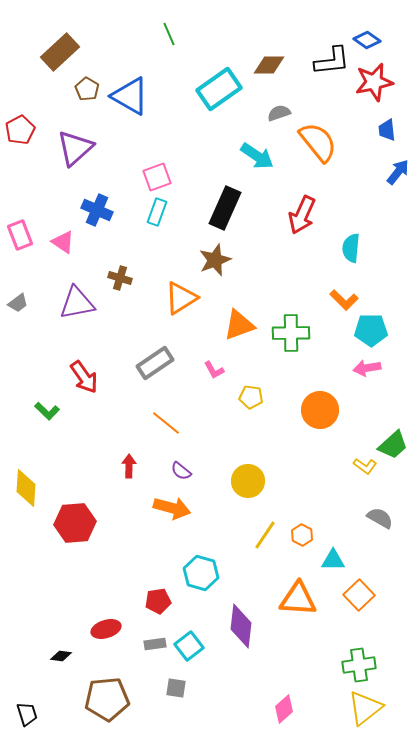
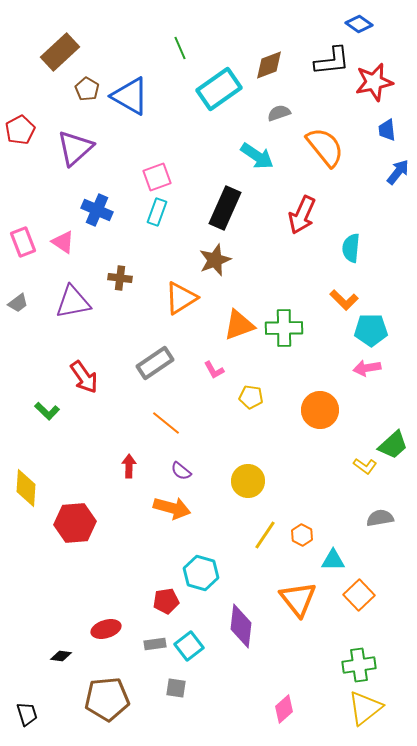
green line at (169, 34): moved 11 px right, 14 px down
blue diamond at (367, 40): moved 8 px left, 16 px up
brown diamond at (269, 65): rotated 20 degrees counterclockwise
orange semicircle at (318, 142): moved 7 px right, 5 px down
pink rectangle at (20, 235): moved 3 px right, 7 px down
brown cross at (120, 278): rotated 10 degrees counterclockwise
purple triangle at (77, 303): moved 4 px left, 1 px up
green cross at (291, 333): moved 7 px left, 5 px up
gray semicircle at (380, 518): rotated 40 degrees counterclockwise
orange triangle at (298, 599): rotated 48 degrees clockwise
red pentagon at (158, 601): moved 8 px right
